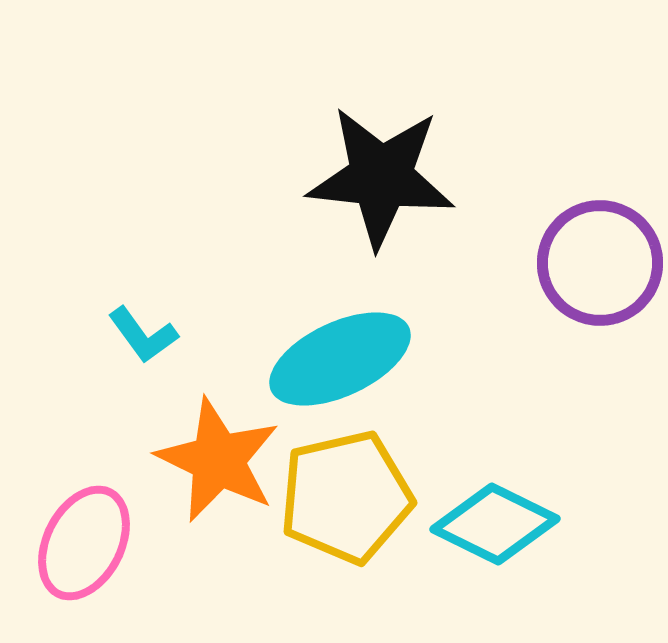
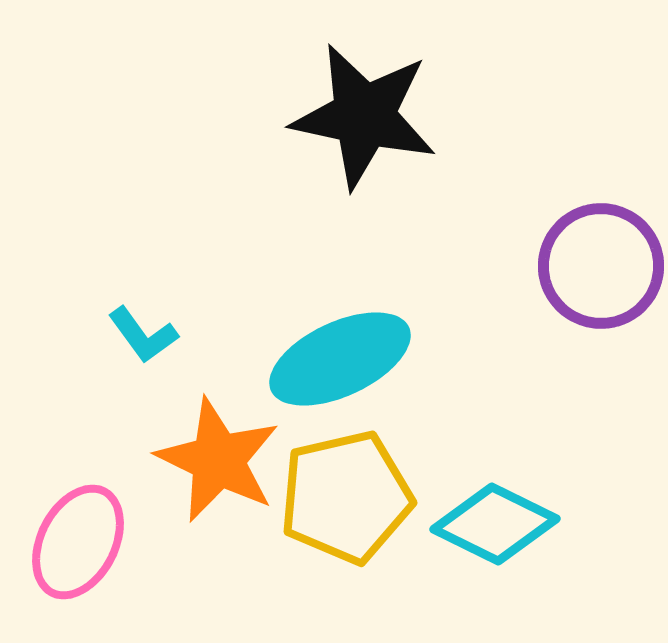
black star: moved 17 px left, 61 px up; rotated 6 degrees clockwise
purple circle: moved 1 px right, 3 px down
pink ellipse: moved 6 px left, 1 px up
